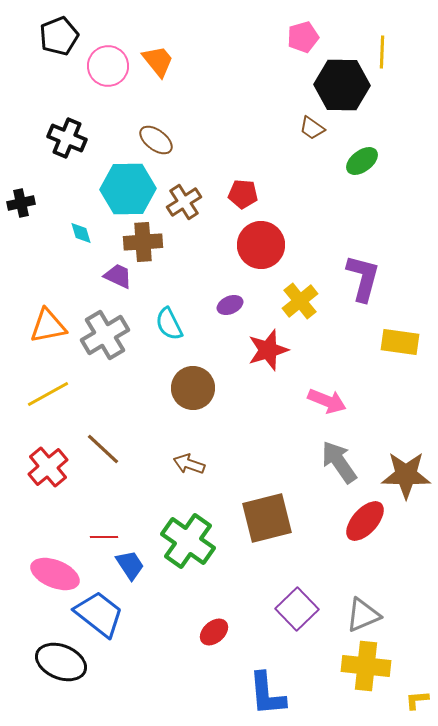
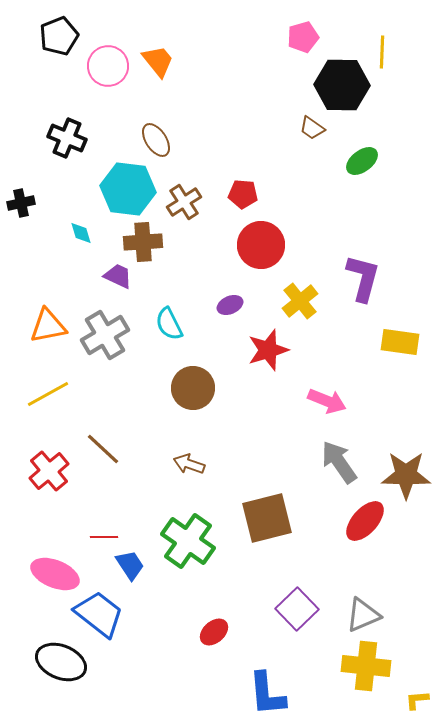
brown ellipse at (156, 140): rotated 20 degrees clockwise
cyan hexagon at (128, 189): rotated 8 degrees clockwise
red cross at (48, 467): moved 1 px right, 4 px down
